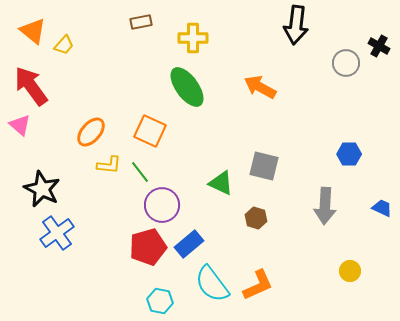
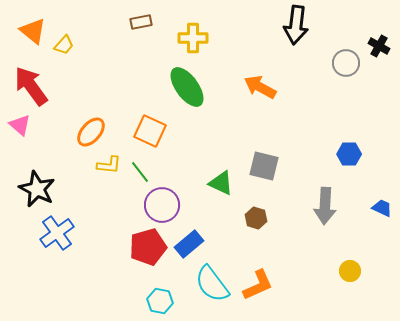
black star: moved 5 px left
